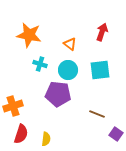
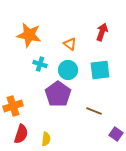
purple pentagon: rotated 30 degrees clockwise
brown line: moved 3 px left, 3 px up
